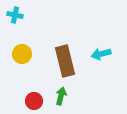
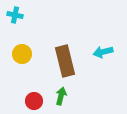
cyan arrow: moved 2 px right, 2 px up
